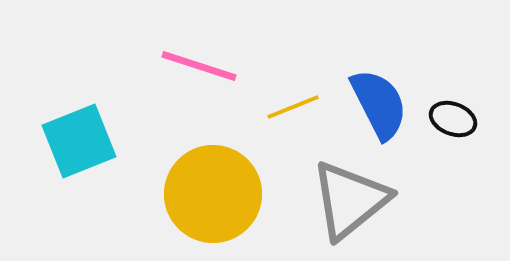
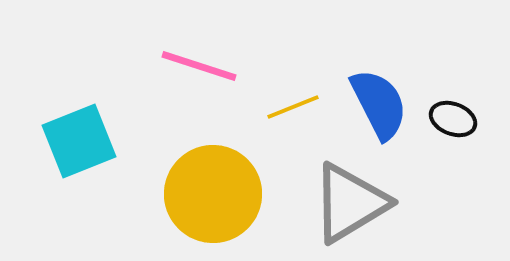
gray triangle: moved 3 px down; rotated 8 degrees clockwise
